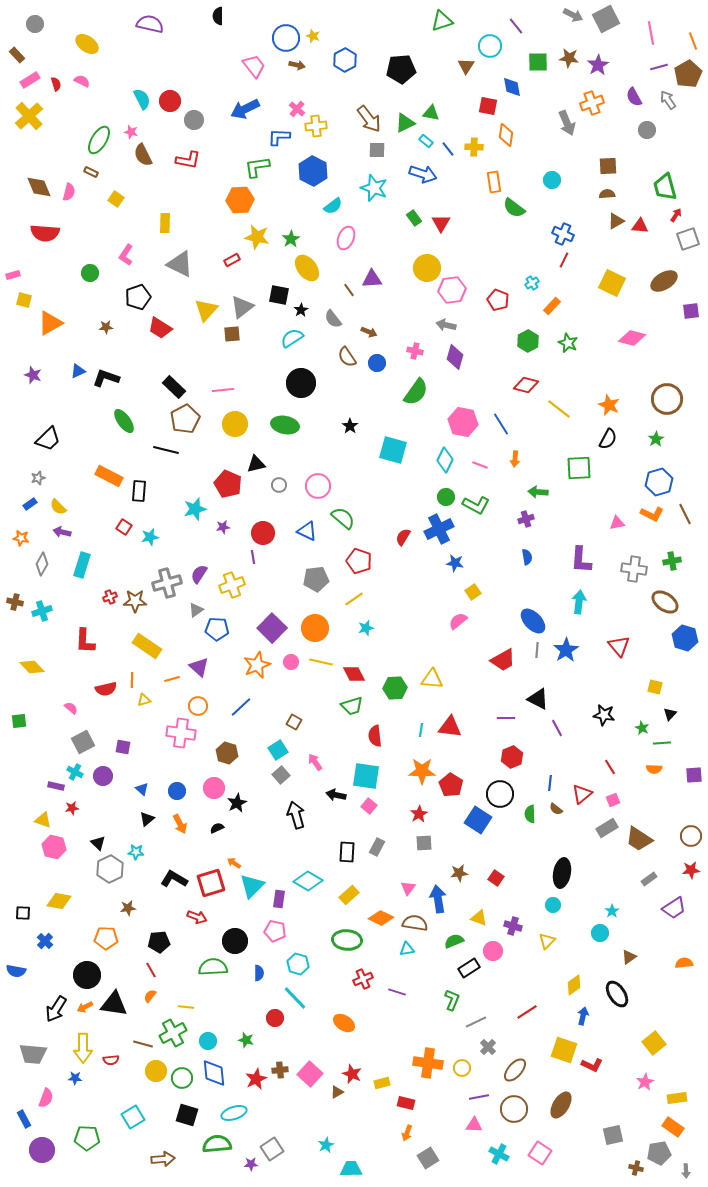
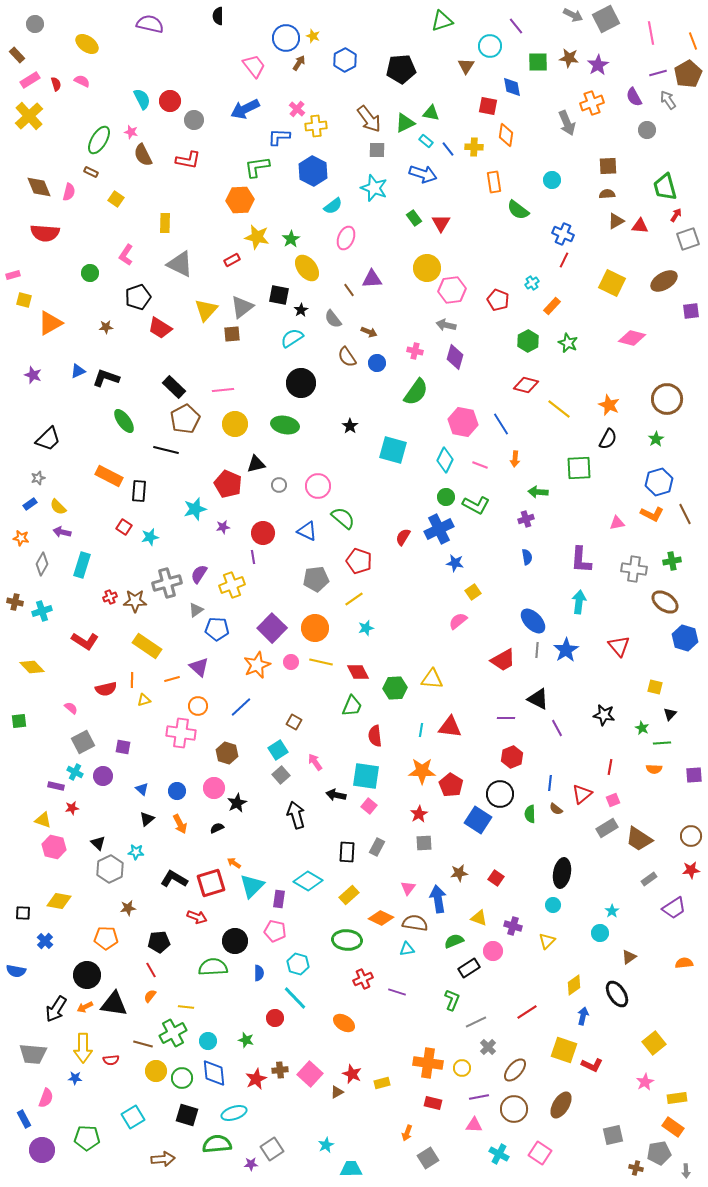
brown arrow at (297, 65): moved 2 px right, 2 px up; rotated 70 degrees counterclockwise
purple line at (659, 67): moved 1 px left, 6 px down
green semicircle at (514, 208): moved 4 px right, 2 px down
red L-shape at (85, 641): rotated 60 degrees counterclockwise
red diamond at (354, 674): moved 4 px right, 2 px up
green trapezoid at (352, 706): rotated 50 degrees counterclockwise
red line at (610, 767): rotated 42 degrees clockwise
red rectangle at (406, 1103): moved 27 px right
